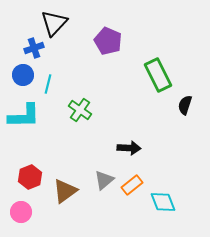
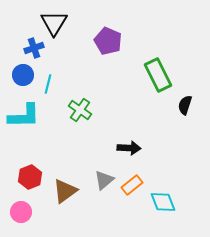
black triangle: rotated 12 degrees counterclockwise
